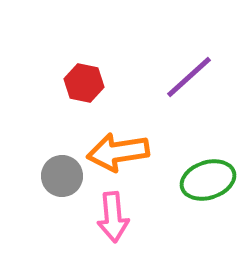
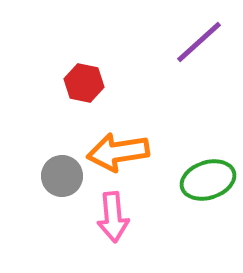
purple line: moved 10 px right, 35 px up
